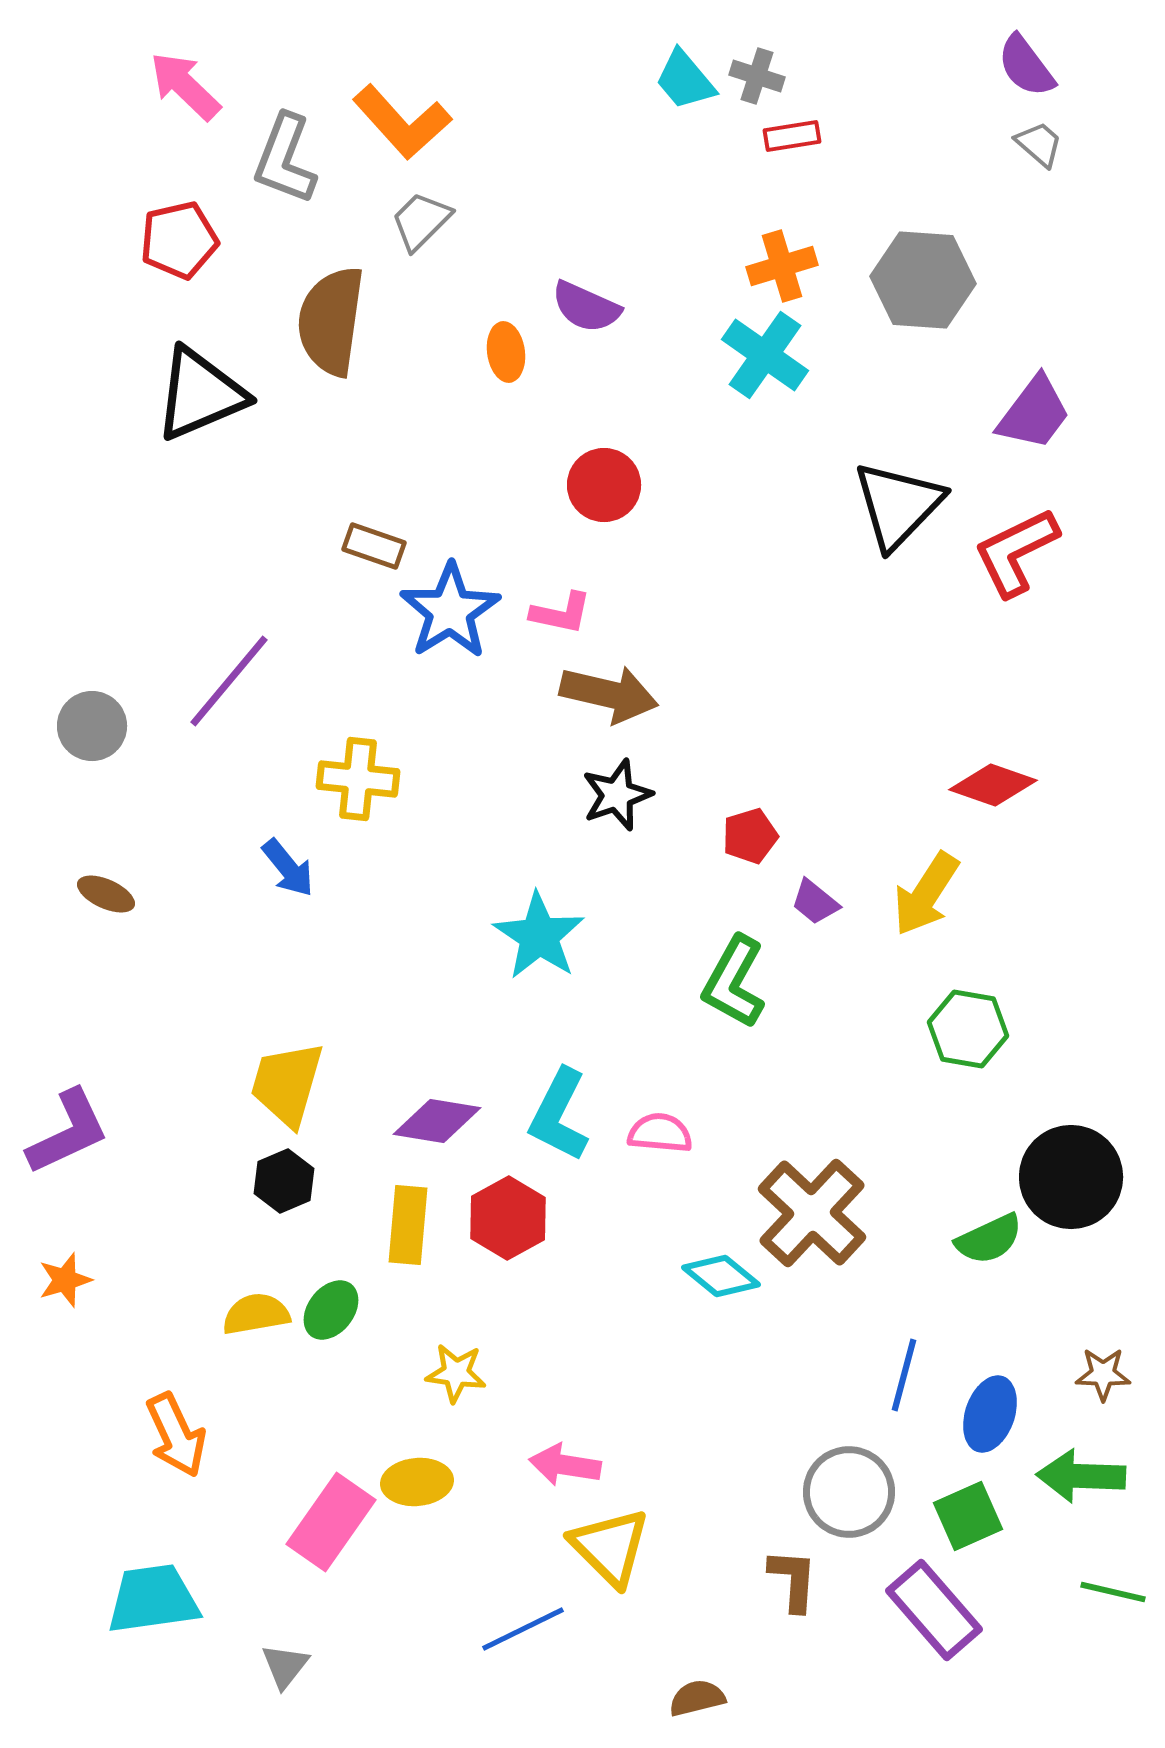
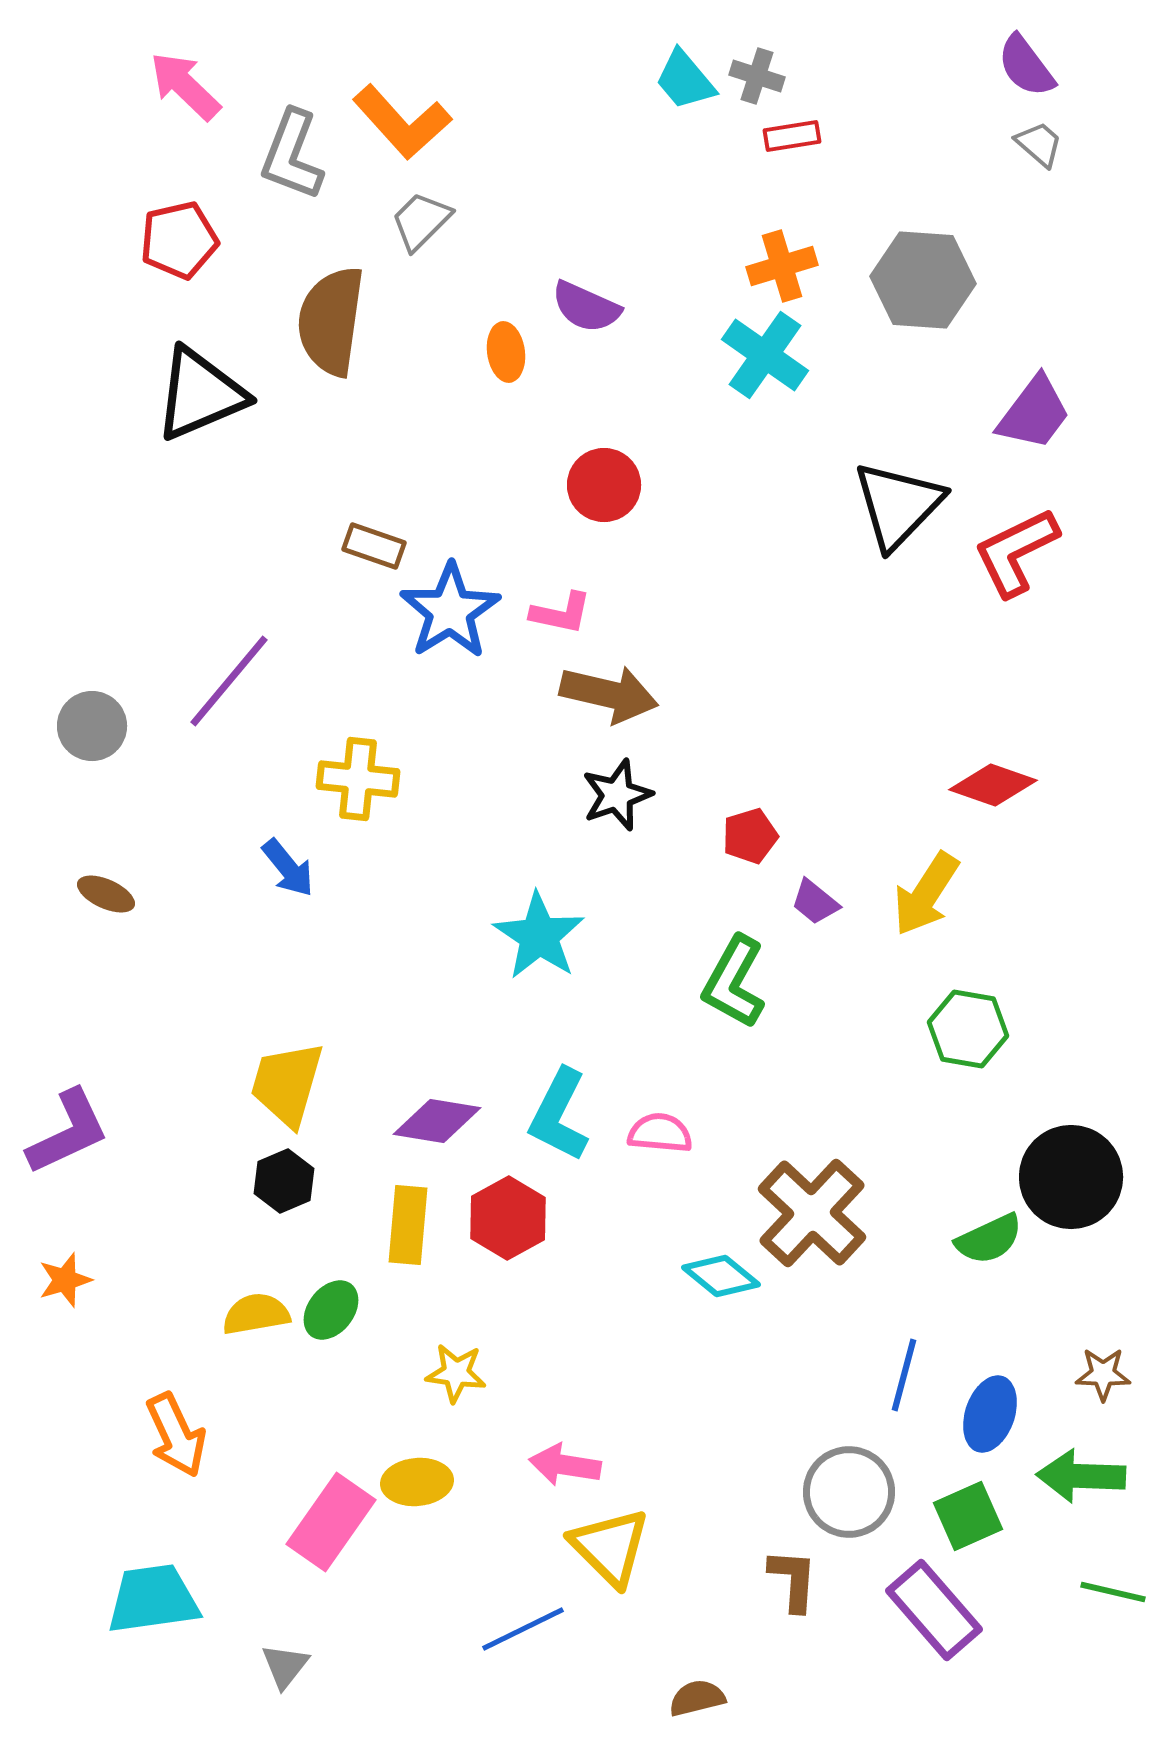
gray L-shape at (285, 159): moved 7 px right, 4 px up
